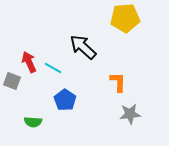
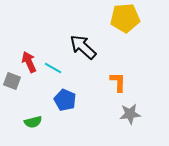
blue pentagon: rotated 10 degrees counterclockwise
green semicircle: rotated 18 degrees counterclockwise
